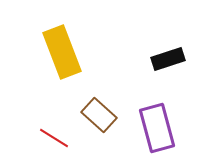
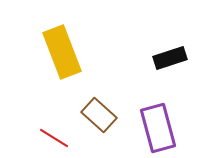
black rectangle: moved 2 px right, 1 px up
purple rectangle: moved 1 px right
